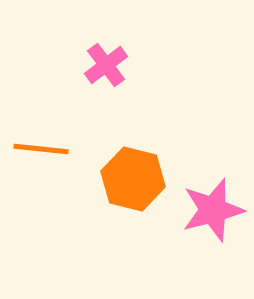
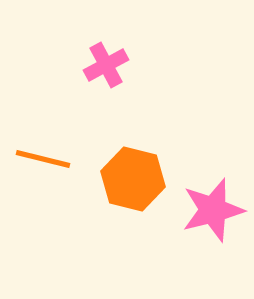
pink cross: rotated 9 degrees clockwise
orange line: moved 2 px right, 10 px down; rotated 8 degrees clockwise
